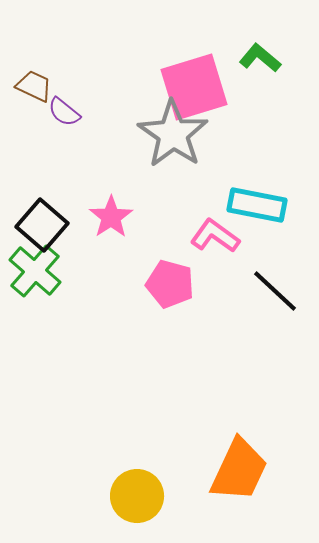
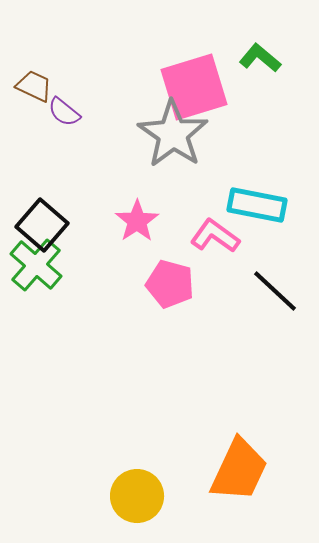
pink star: moved 26 px right, 4 px down
green cross: moved 1 px right, 6 px up
